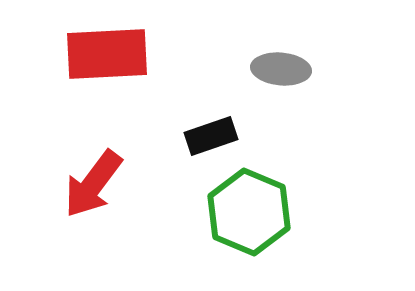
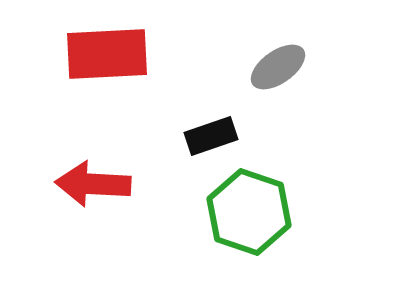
gray ellipse: moved 3 px left, 2 px up; rotated 40 degrees counterclockwise
red arrow: rotated 56 degrees clockwise
green hexagon: rotated 4 degrees counterclockwise
